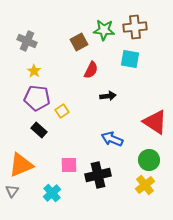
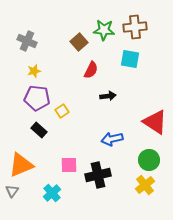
brown square: rotated 12 degrees counterclockwise
yellow star: rotated 24 degrees clockwise
blue arrow: rotated 35 degrees counterclockwise
